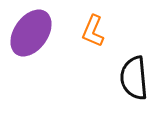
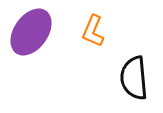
purple ellipse: moved 1 px up
